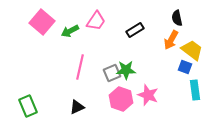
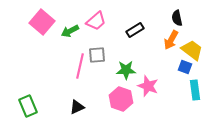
pink trapezoid: rotated 15 degrees clockwise
pink line: moved 1 px up
gray square: moved 15 px left, 18 px up; rotated 18 degrees clockwise
pink star: moved 9 px up
